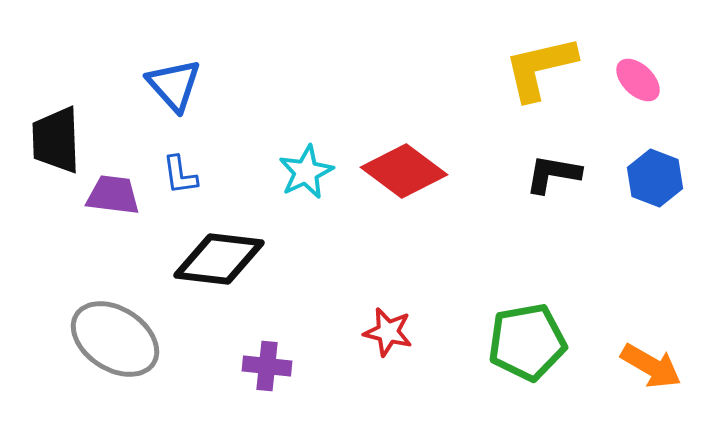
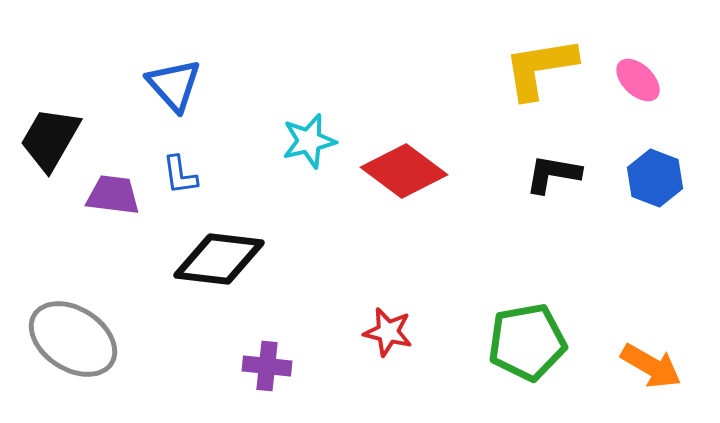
yellow L-shape: rotated 4 degrees clockwise
black trapezoid: moved 6 px left, 1 px up; rotated 32 degrees clockwise
cyan star: moved 3 px right, 31 px up; rotated 12 degrees clockwise
gray ellipse: moved 42 px left
